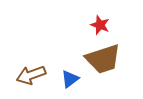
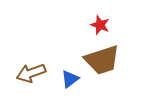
brown trapezoid: moved 1 px left, 1 px down
brown arrow: moved 2 px up
